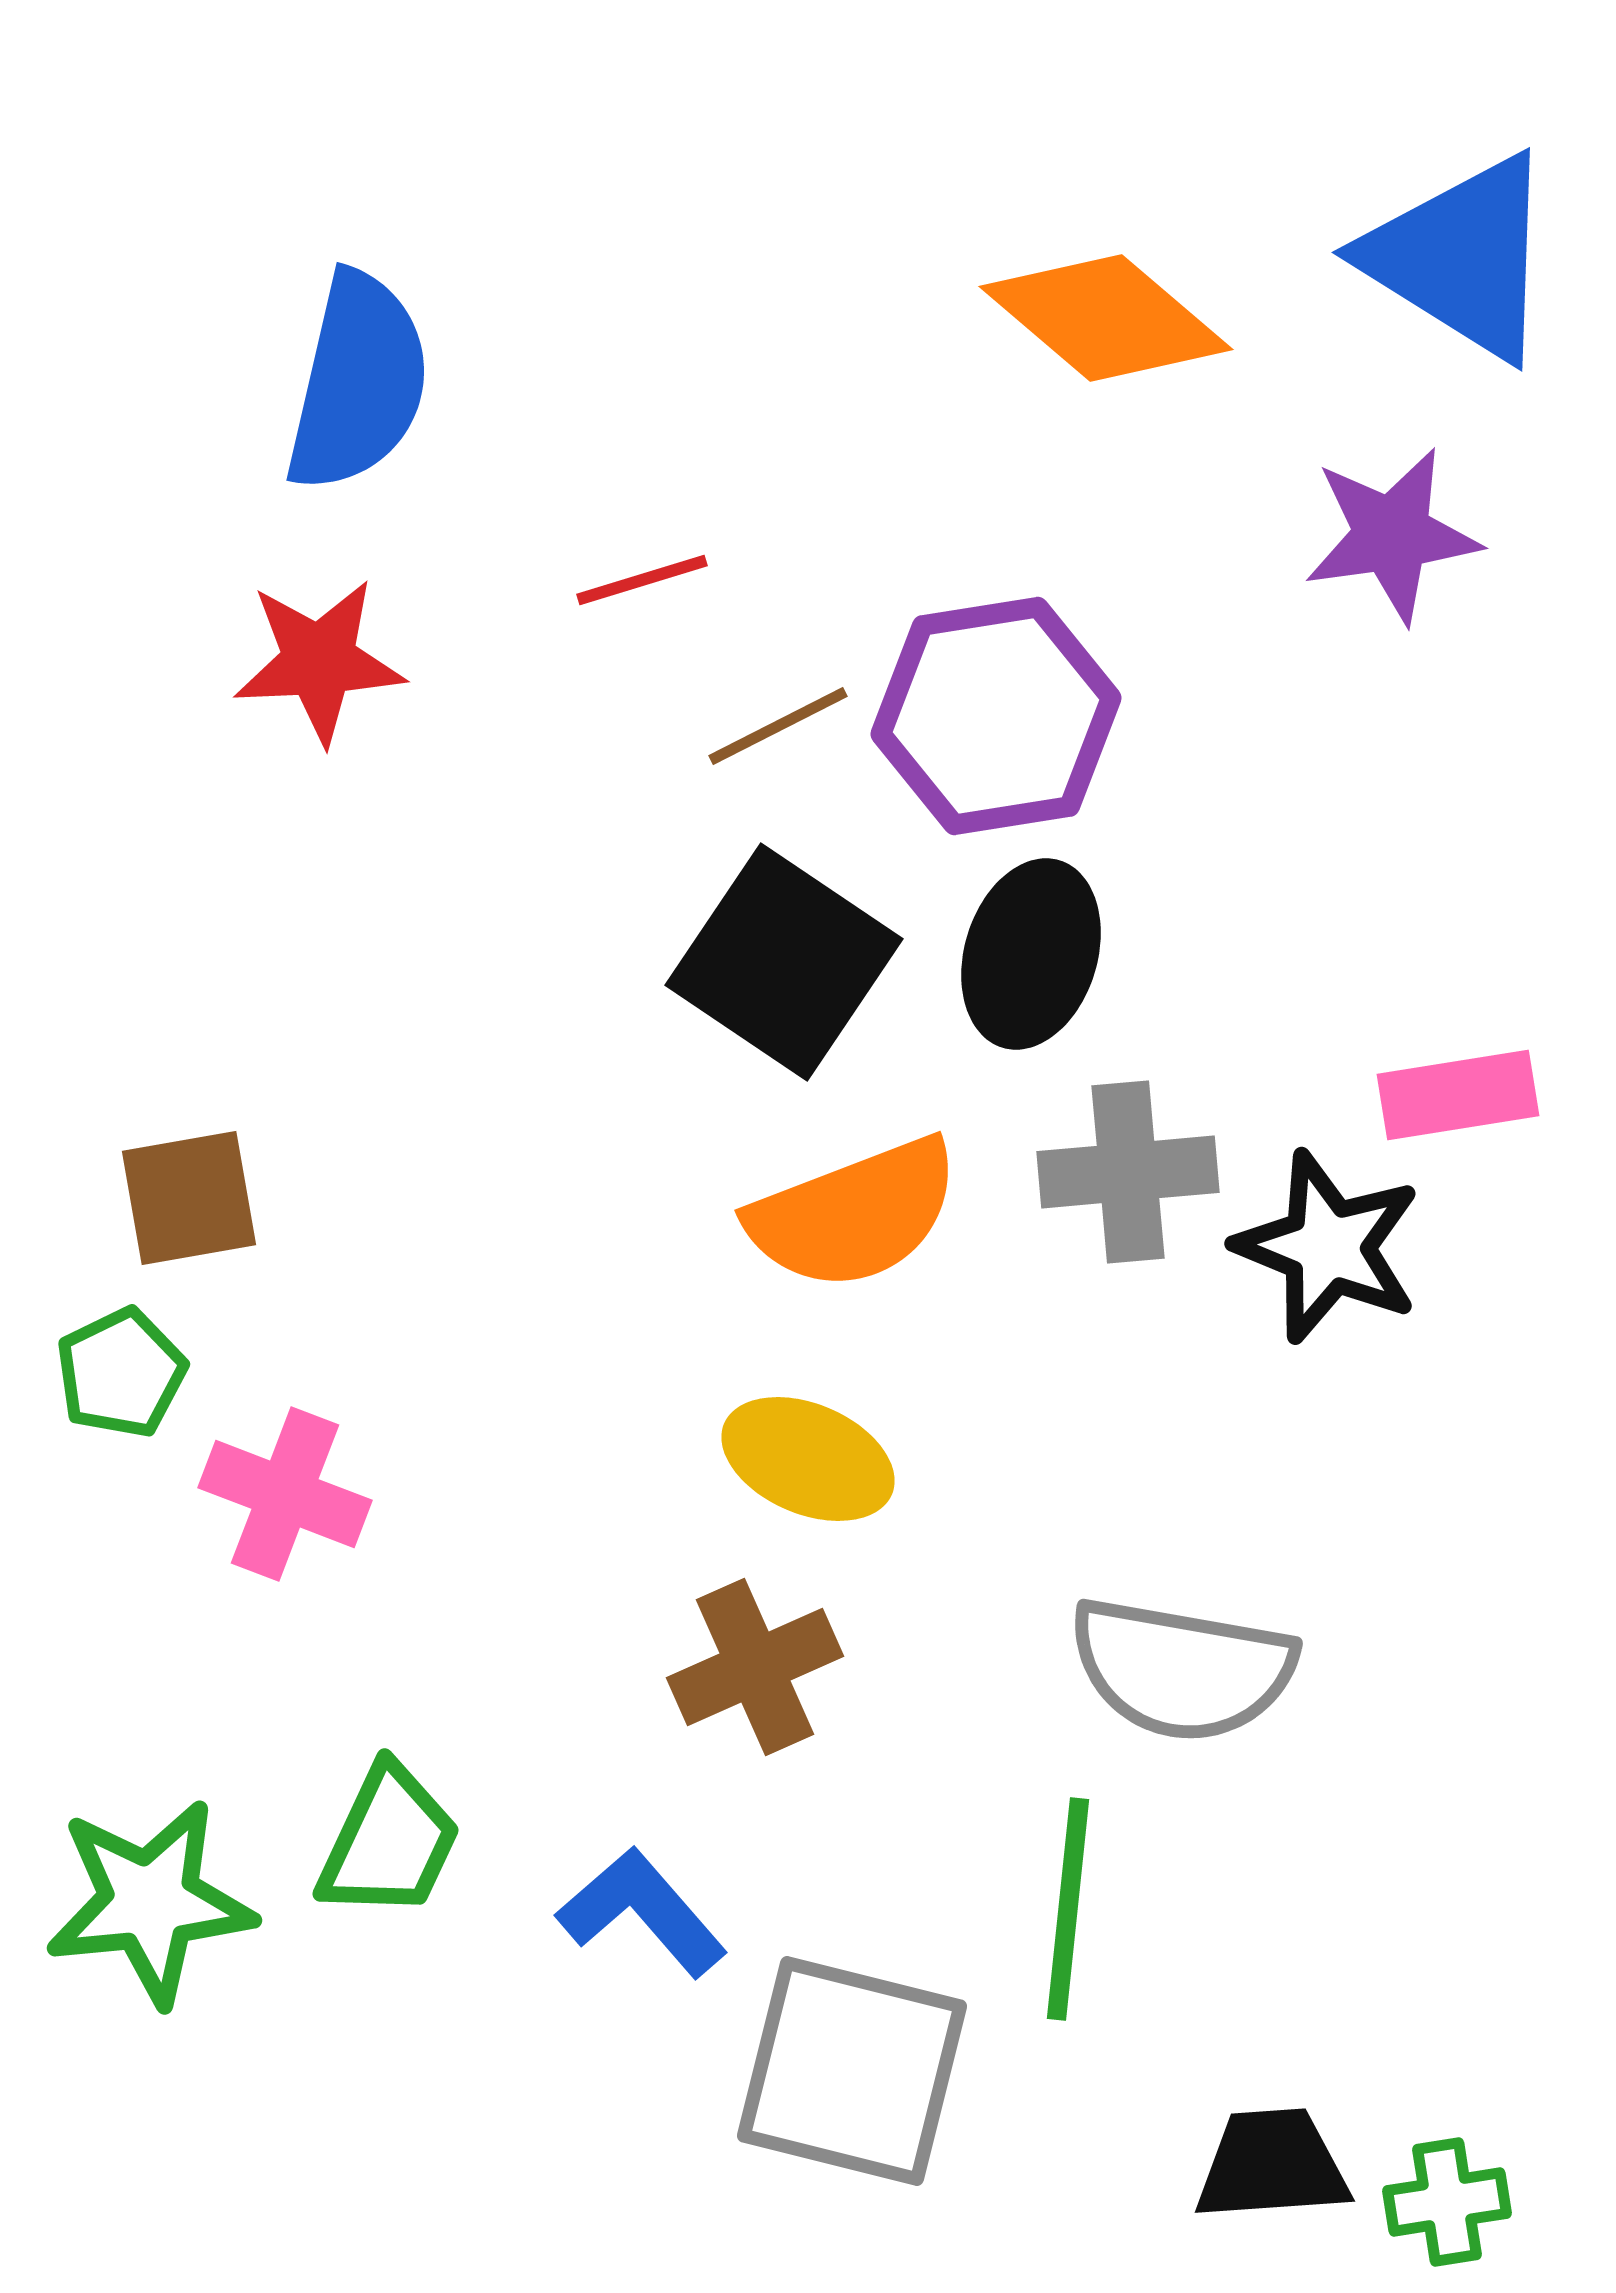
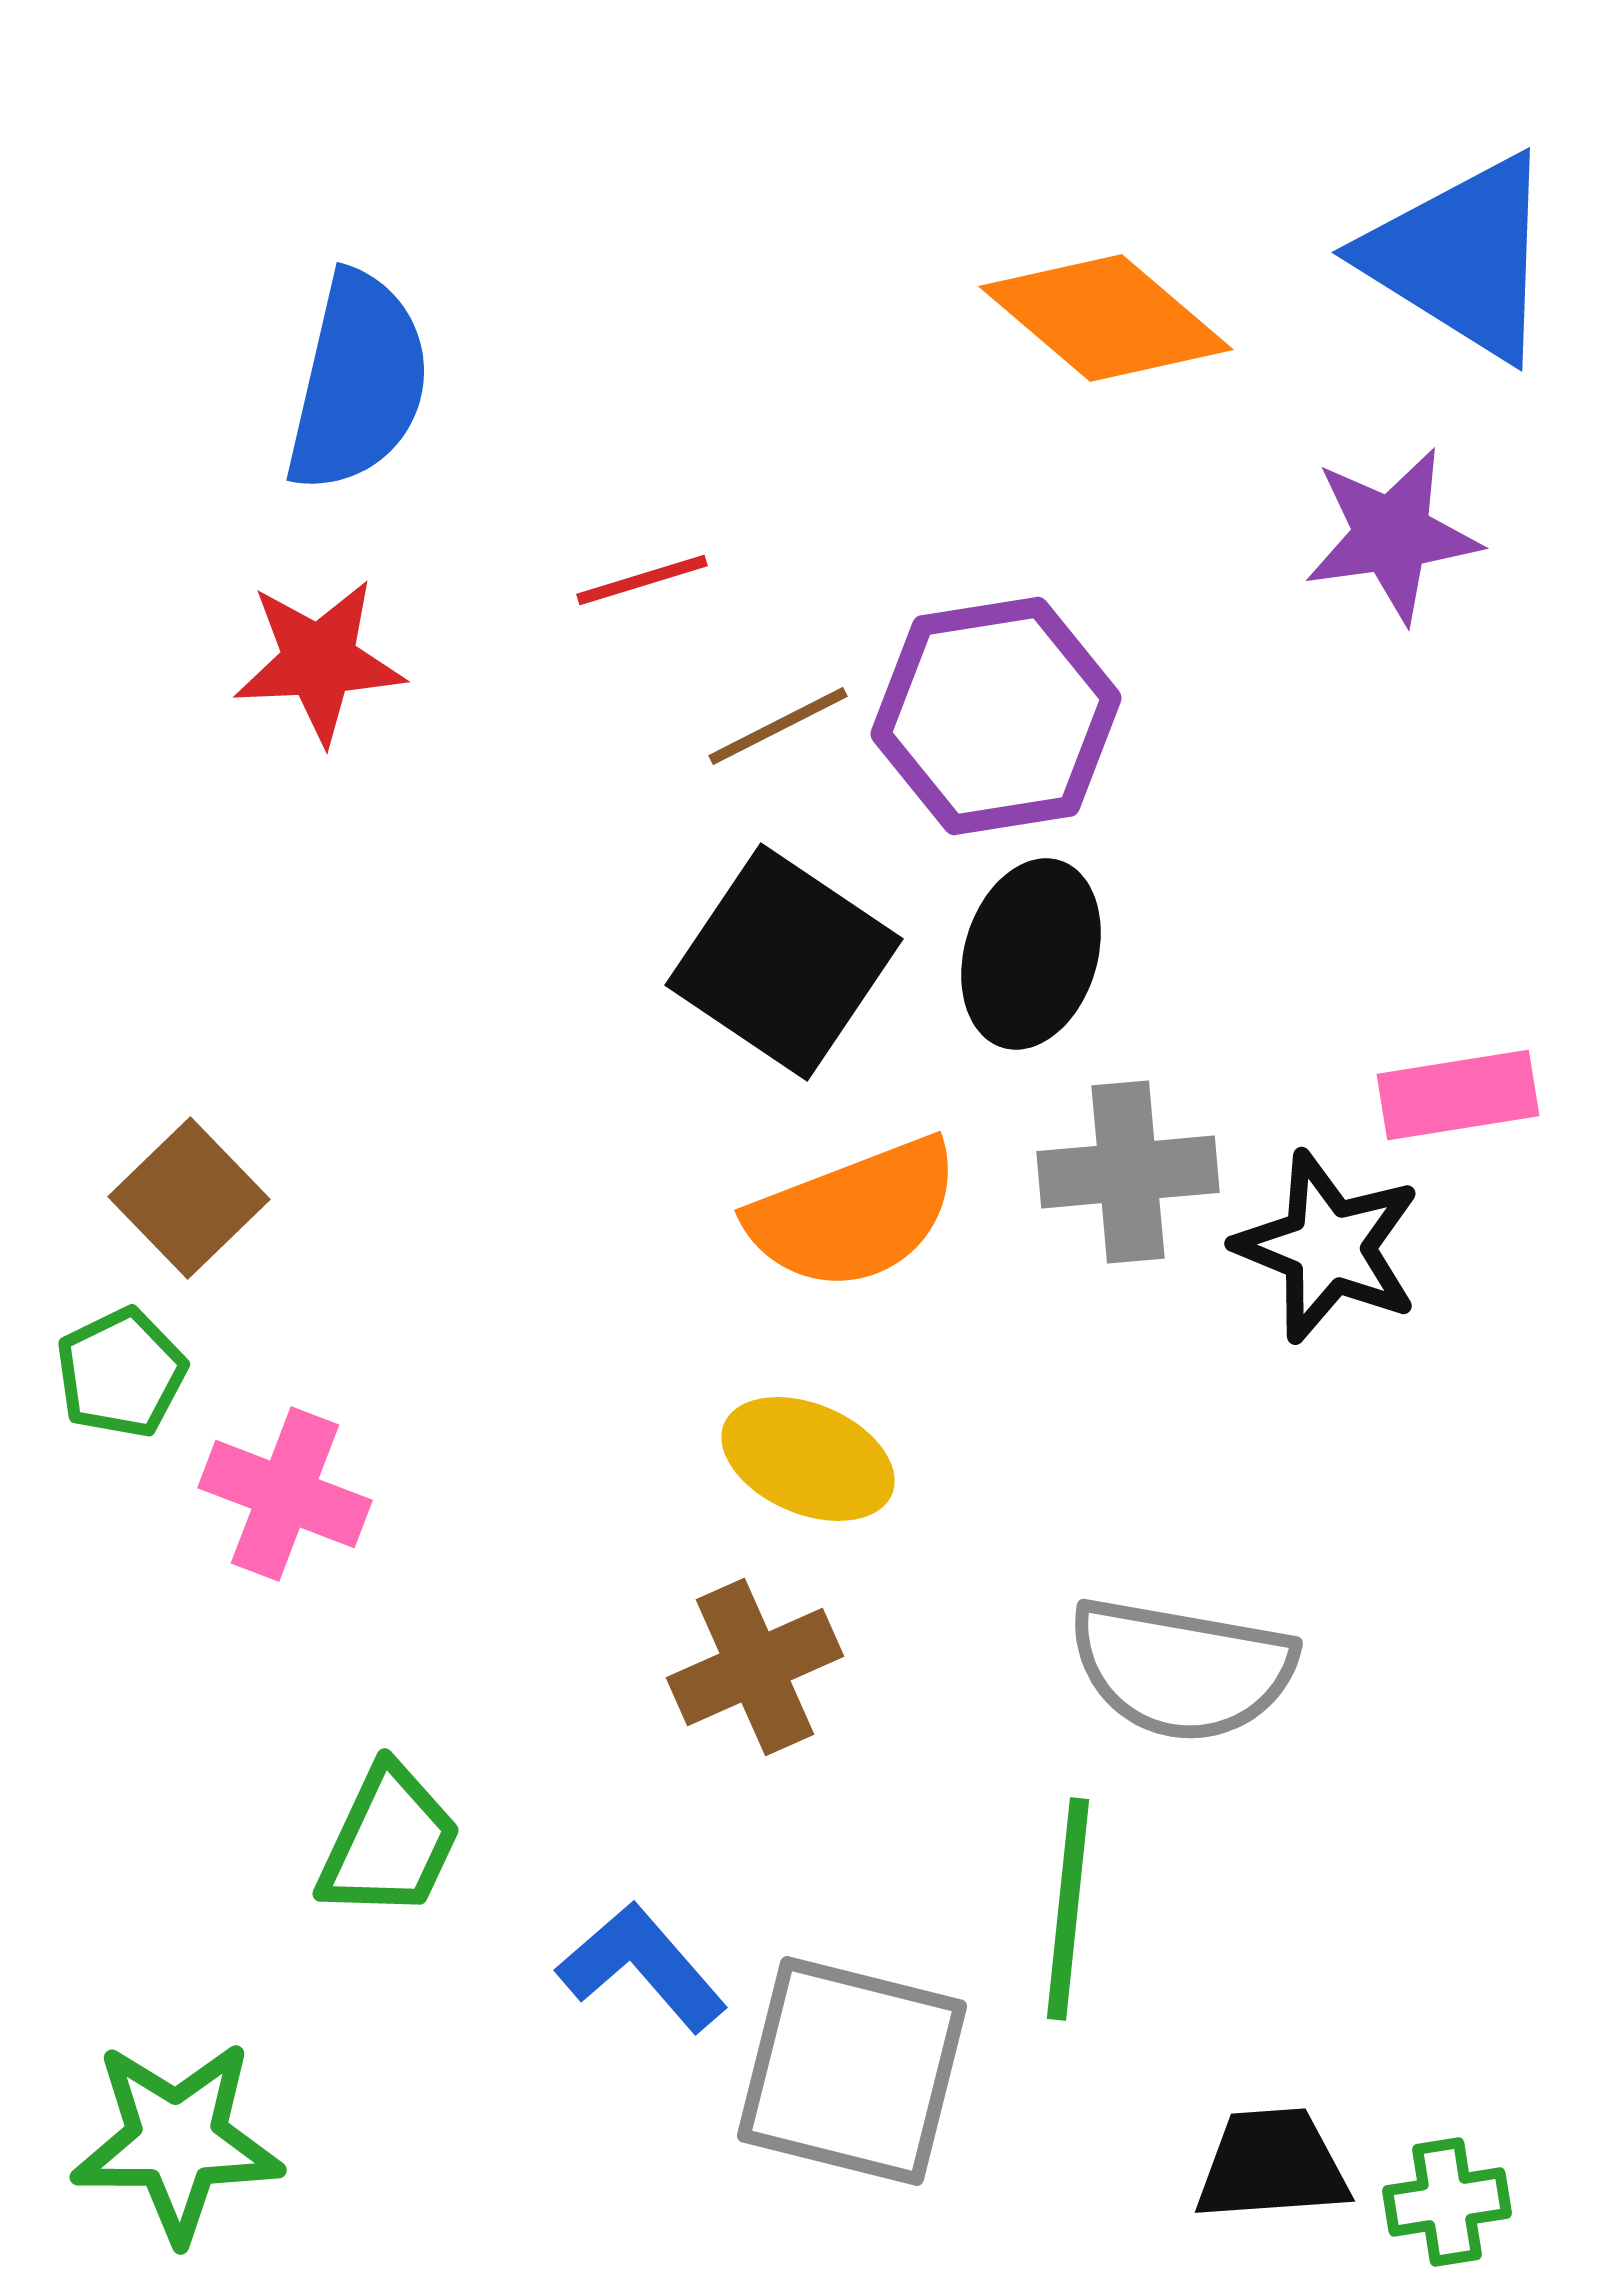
brown square: rotated 34 degrees counterclockwise
green star: moved 27 px right, 239 px down; rotated 6 degrees clockwise
blue L-shape: moved 55 px down
